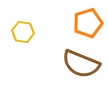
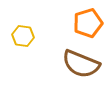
yellow hexagon: moved 4 px down
